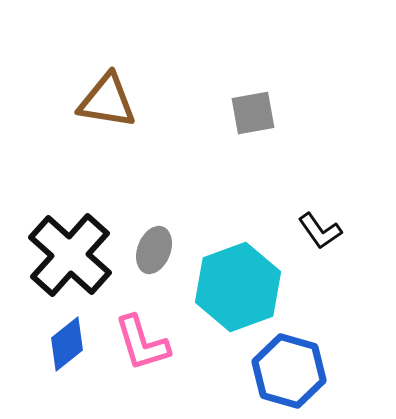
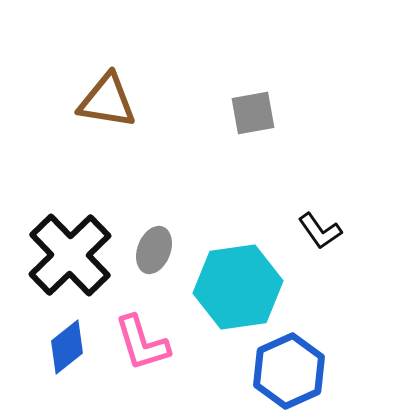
black cross: rotated 4 degrees clockwise
cyan hexagon: rotated 12 degrees clockwise
blue diamond: moved 3 px down
blue hexagon: rotated 20 degrees clockwise
